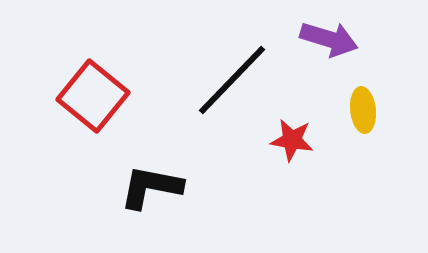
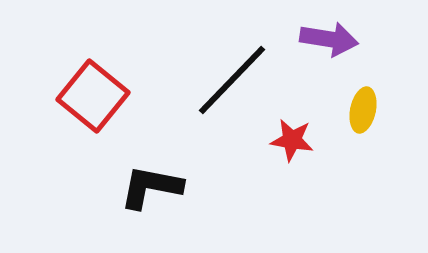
purple arrow: rotated 8 degrees counterclockwise
yellow ellipse: rotated 18 degrees clockwise
